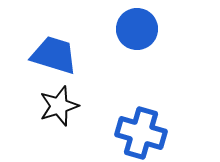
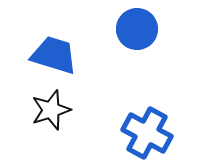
black star: moved 8 px left, 4 px down
blue cross: moved 6 px right; rotated 12 degrees clockwise
